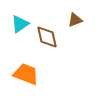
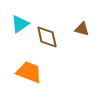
brown triangle: moved 7 px right, 9 px down; rotated 35 degrees clockwise
orange trapezoid: moved 3 px right, 2 px up
